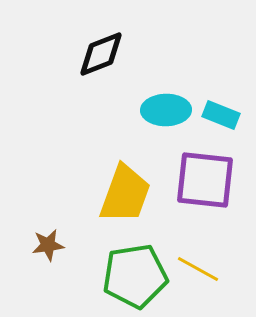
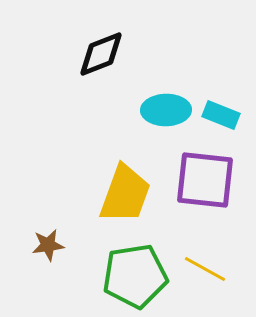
yellow line: moved 7 px right
